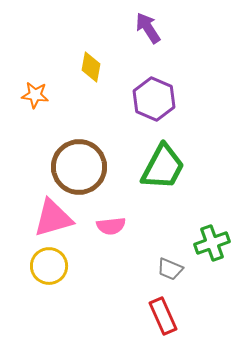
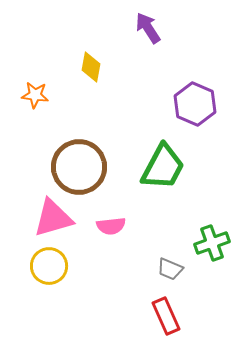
purple hexagon: moved 41 px right, 5 px down
red rectangle: moved 3 px right
